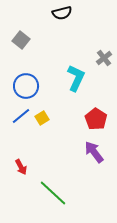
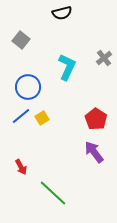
cyan L-shape: moved 9 px left, 11 px up
blue circle: moved 2 px right, 1 px down
